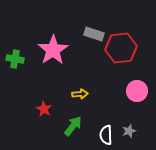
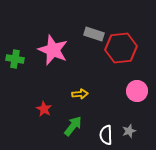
pink star: rotated 16 degrees counterclockwise
